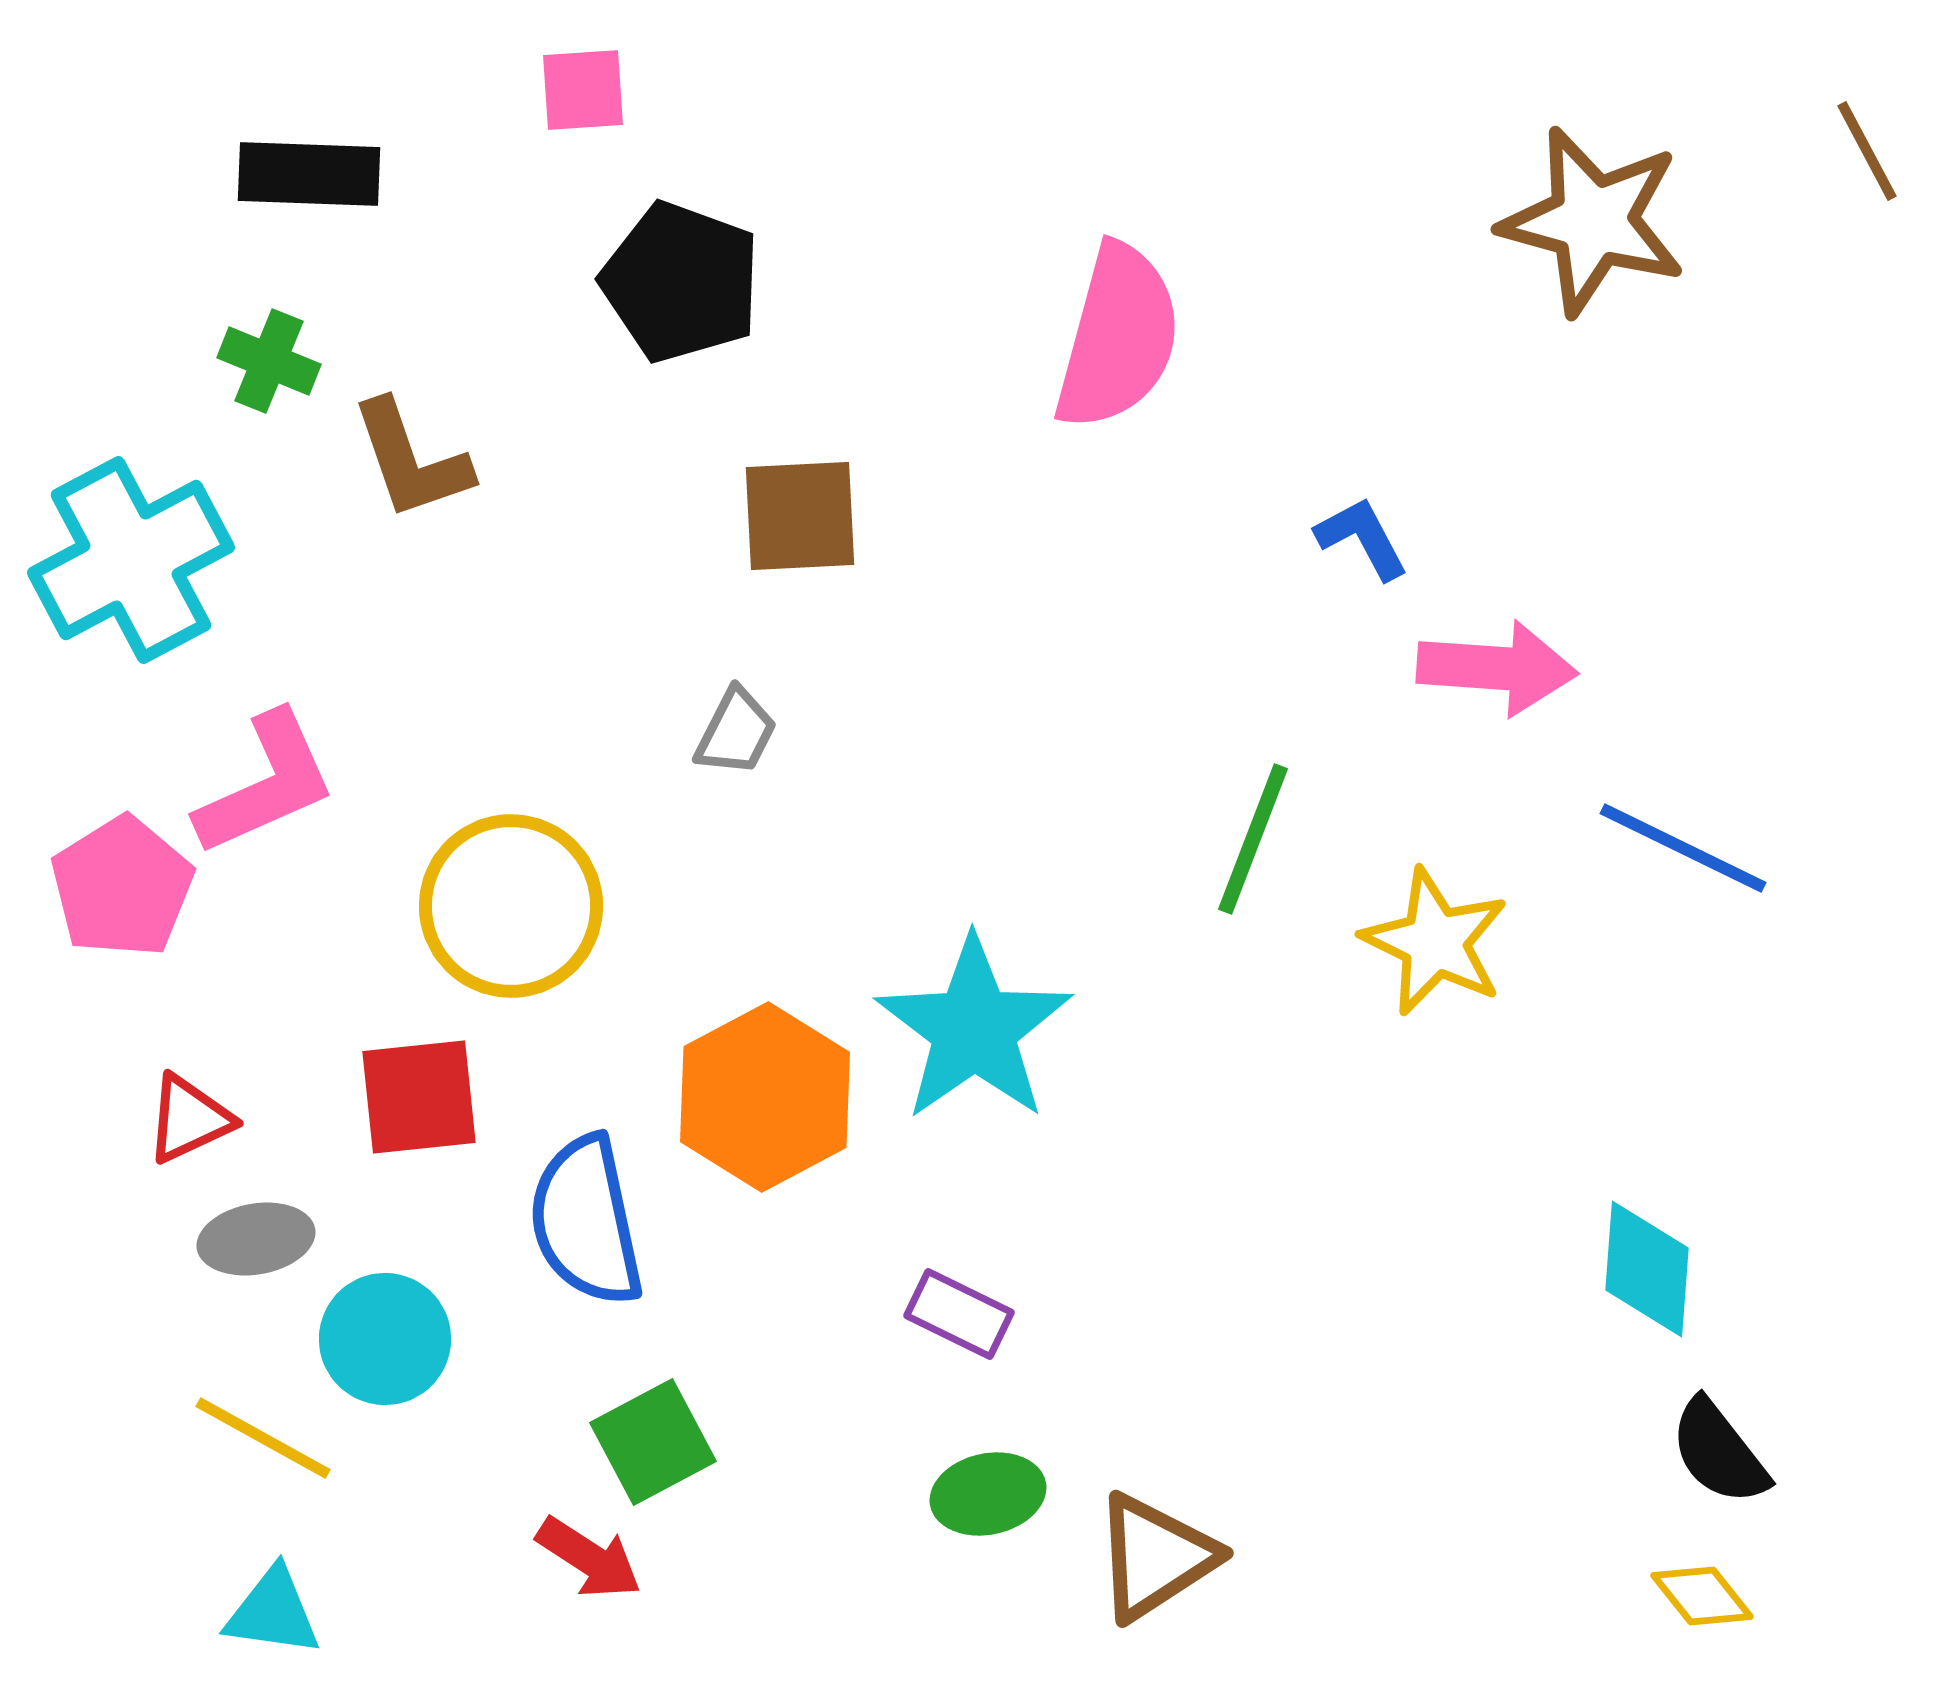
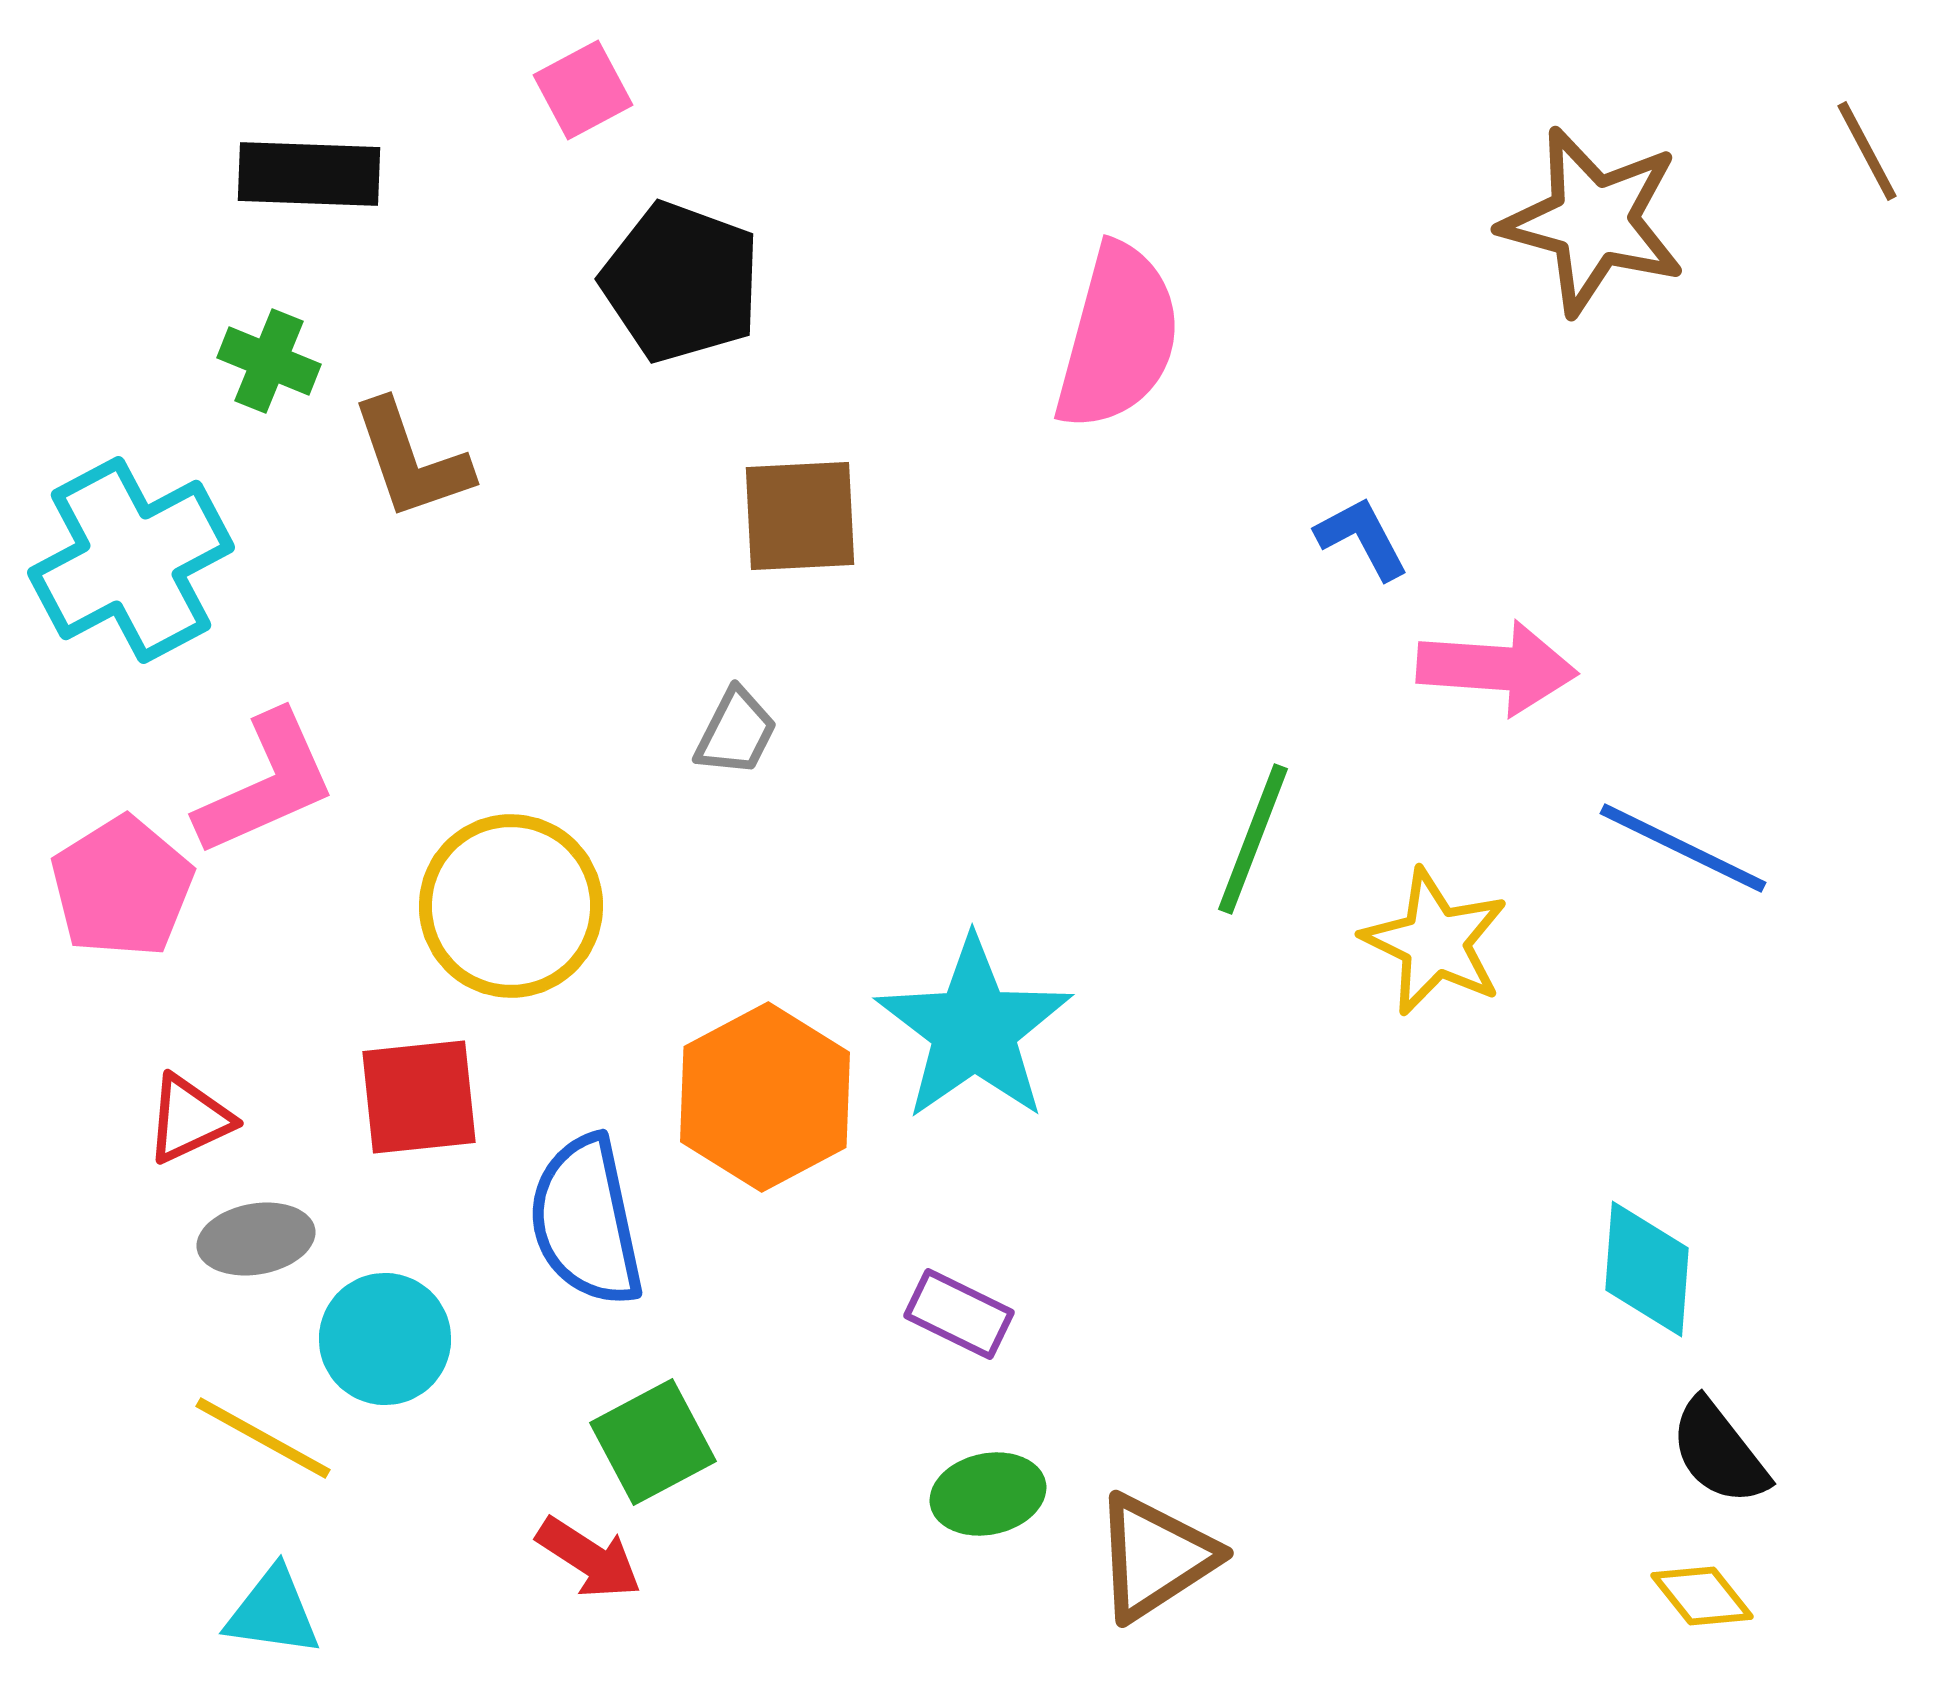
pink square: rotated 24 degrees counterclockwise
